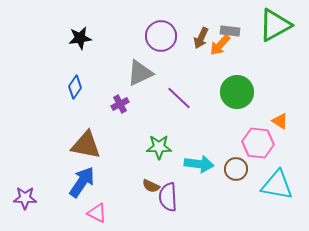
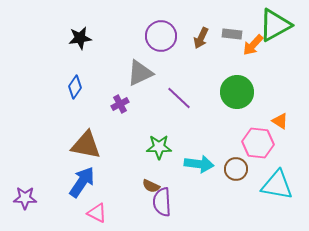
gray rectangle: moved 2 px right, 3 px down
orange arrow: moved 33 px right
purple semicircle: moved 6 px left, 5 px down
